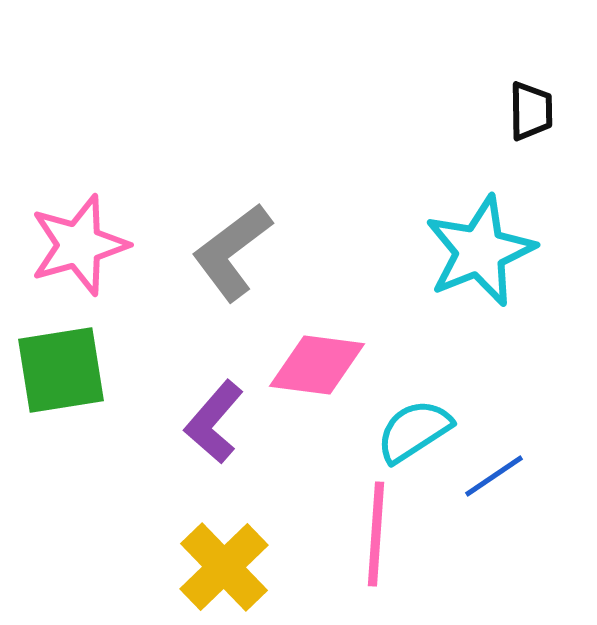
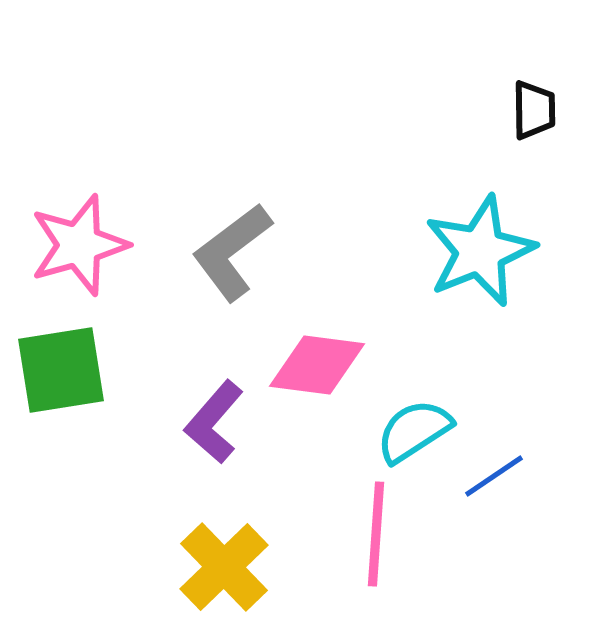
black trapezoid: moved 3 px right, 1 px up
